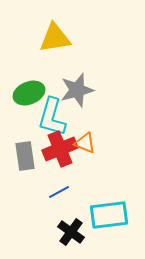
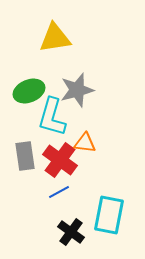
green ellipse: moved 2 px up
orange triangle: rotated 15 degrees counterclockwise
red cross: moved 11 px down; rotated 32 degrees counterclockwise
cyan rectangle: rotated 72 degrees counterclockwise
